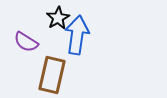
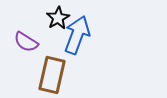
blue arrow: rotated 12 degrees clockwise
